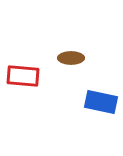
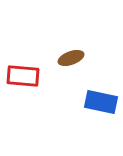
brown ellipse: rotated 20 degrees counterclockwise
